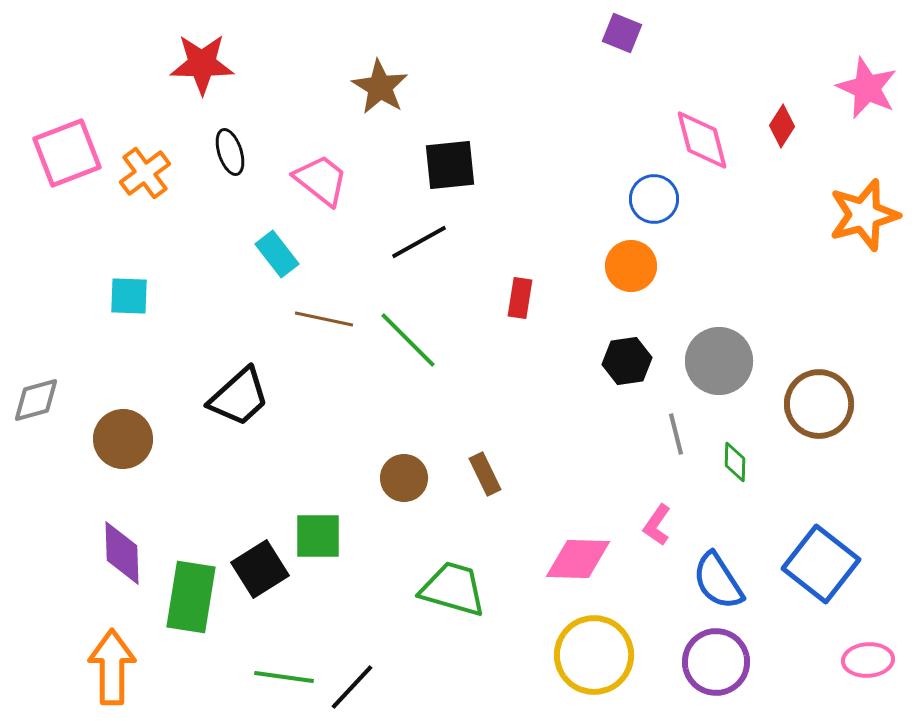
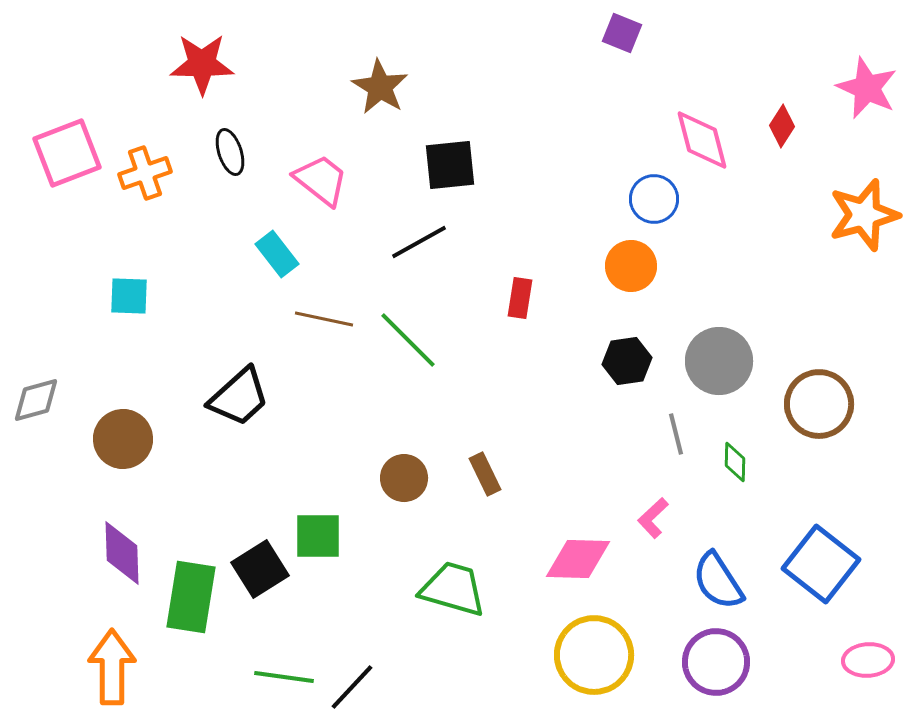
orange cross at (145, 173): rotated 18 degrees clockwise
pink L-shape at (657, 525): moved 4 px left, 7 px up; rotated 12 degrees clockwise
